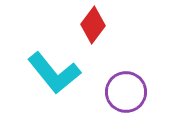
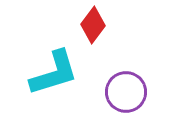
cyan L-shape: rotated 68 degrees counterclockwise
